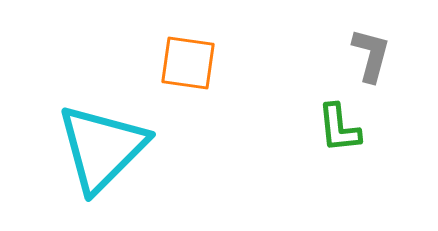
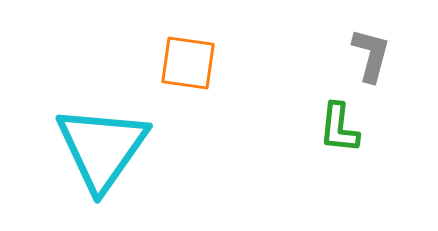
green L-shape: rotated 12 degrees clockwise
cyan triangle: rotated 10 degrees counterclockwise
